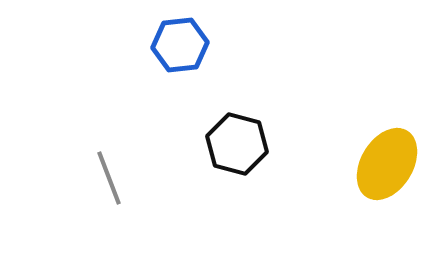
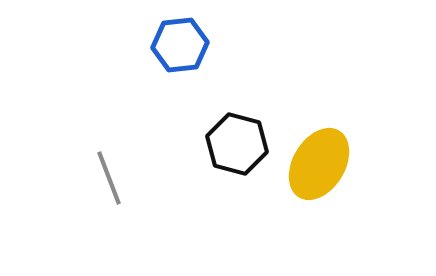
yellow ellipse: moved 68 px left
